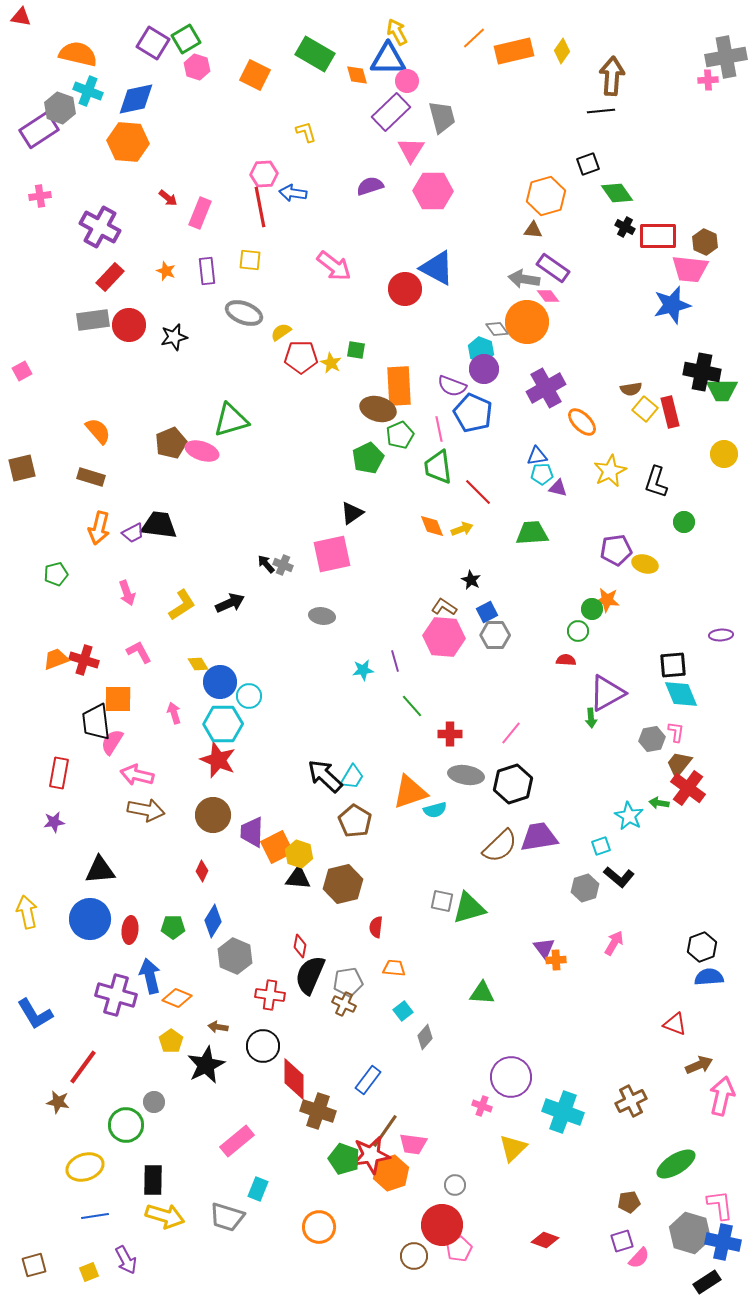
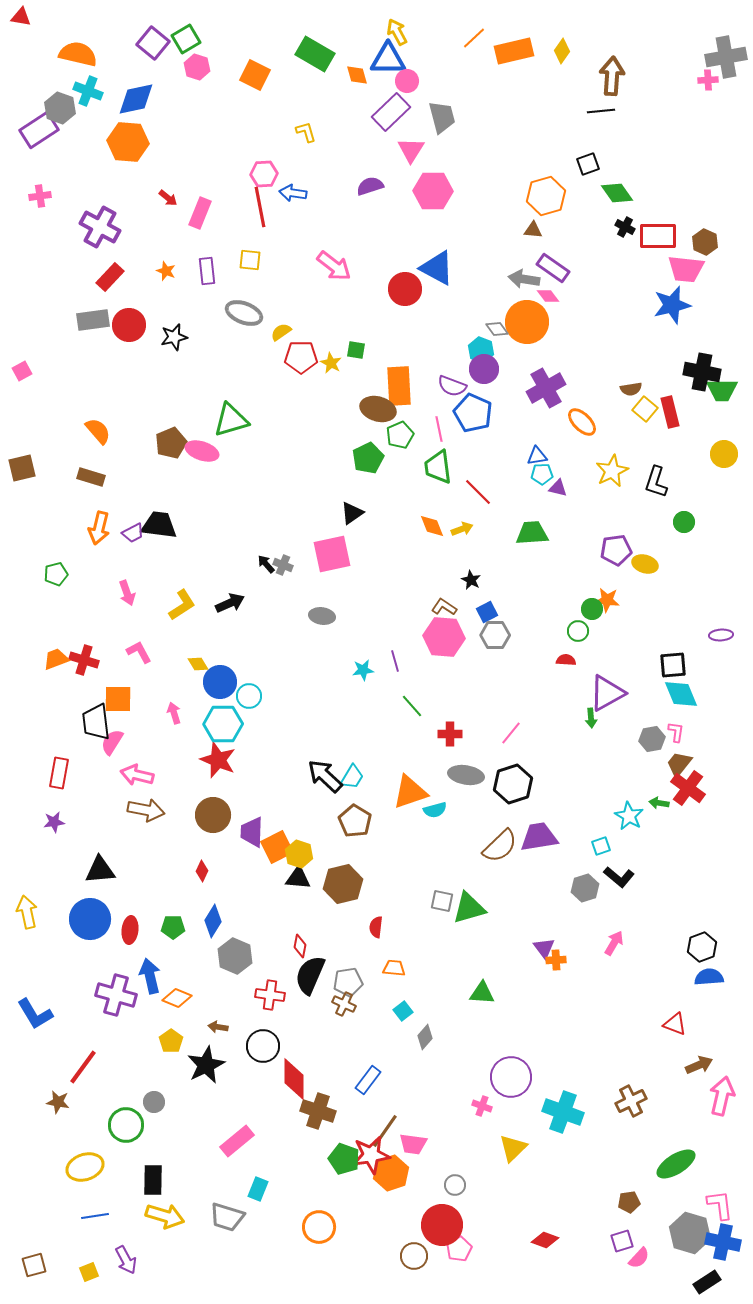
purple square at (153, 43): rotated 8 degrees clockwise
pink trapezoid at (690, 269): moved 4 px left
yellow star at (610, 471): moved 2 px right
